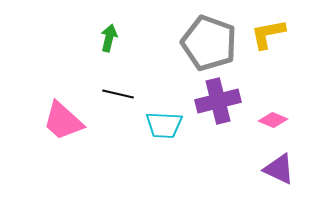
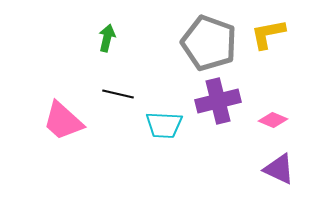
green arrow: moved 2 px left
